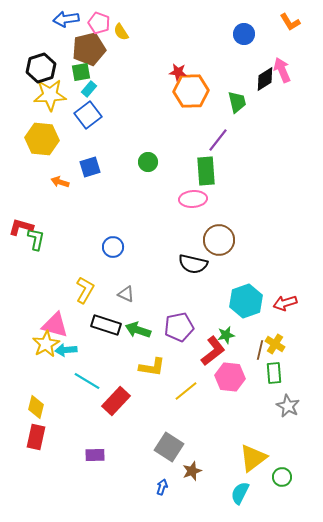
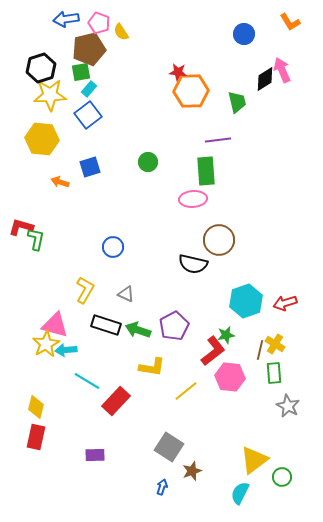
purple line at (218, 140): rotated 45 degrees clockwise
purple pentagon at (179, 327): moved 5 px left, 1 px up; rotated 16 degrees counterclockwise
yellow triangle at (253, 458): moved 1 px right, 2 px down
